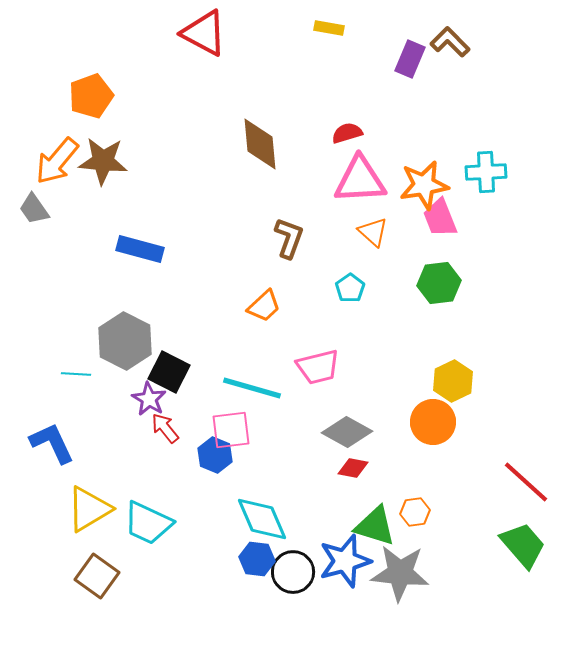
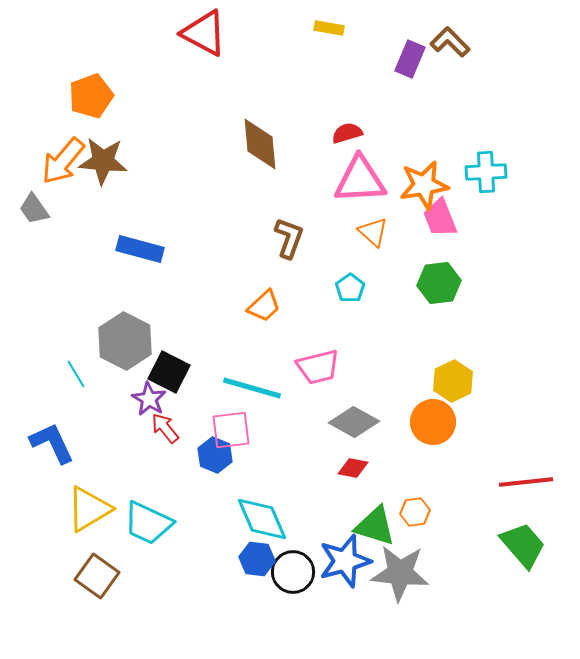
orange arrow at (57, 161): moved 6 px right
cyan line at (76, 374): rotated 56 degrees clockwise
gray diamond at (347, 432): moved 7 px right, 10 px up
red line at (526, 482): rotated 48 degrees counterclockwise
